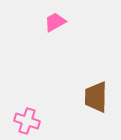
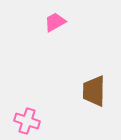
brown trapezoid: moved 2 px left, 6 px up
